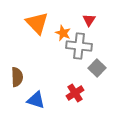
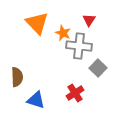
gray square: moved 1 px right
